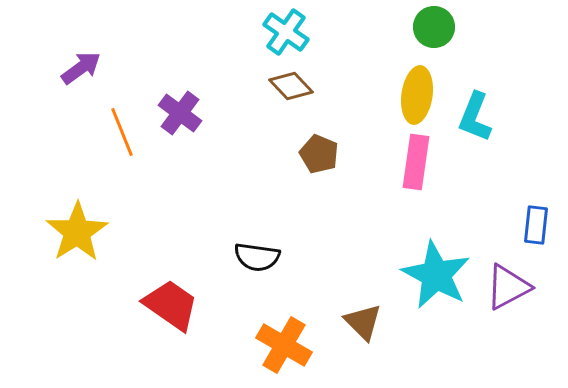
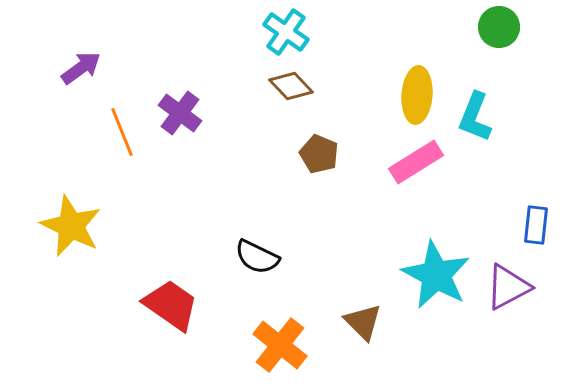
green circle: moved 65 px right
yellow ellipse: rotated 4 degrees counterclockwise
pink rectangle: rotated 50 degrees clockwise
yellow star: moved 6 px left, 6 px up; rotated 14 degrees counterclockwise
black semicircle: rotated 18 degrees clockwise
orange cross: moved 4 px left; rotated 8 degrees clockwise
